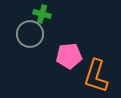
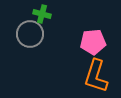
pink pentagon: moved 24 px right, 14 px up
